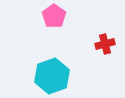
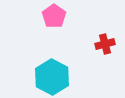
cyan hexagon: moved 1 px down; rotated 12 degrees counterclockwise
